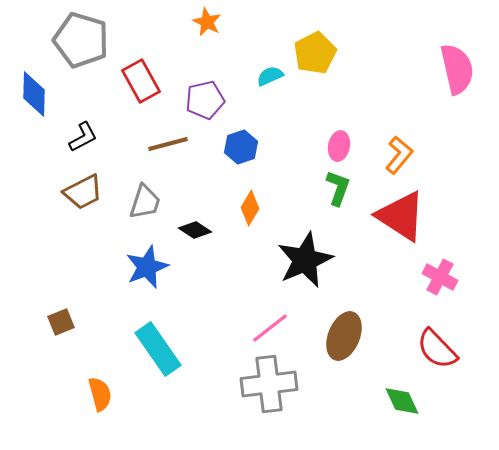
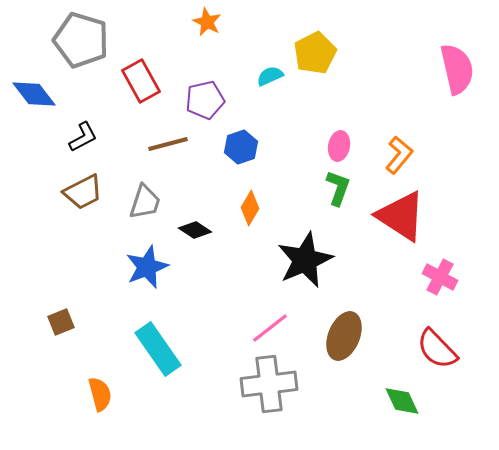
blue diamond: rotated 39 degrees counterclockwise
